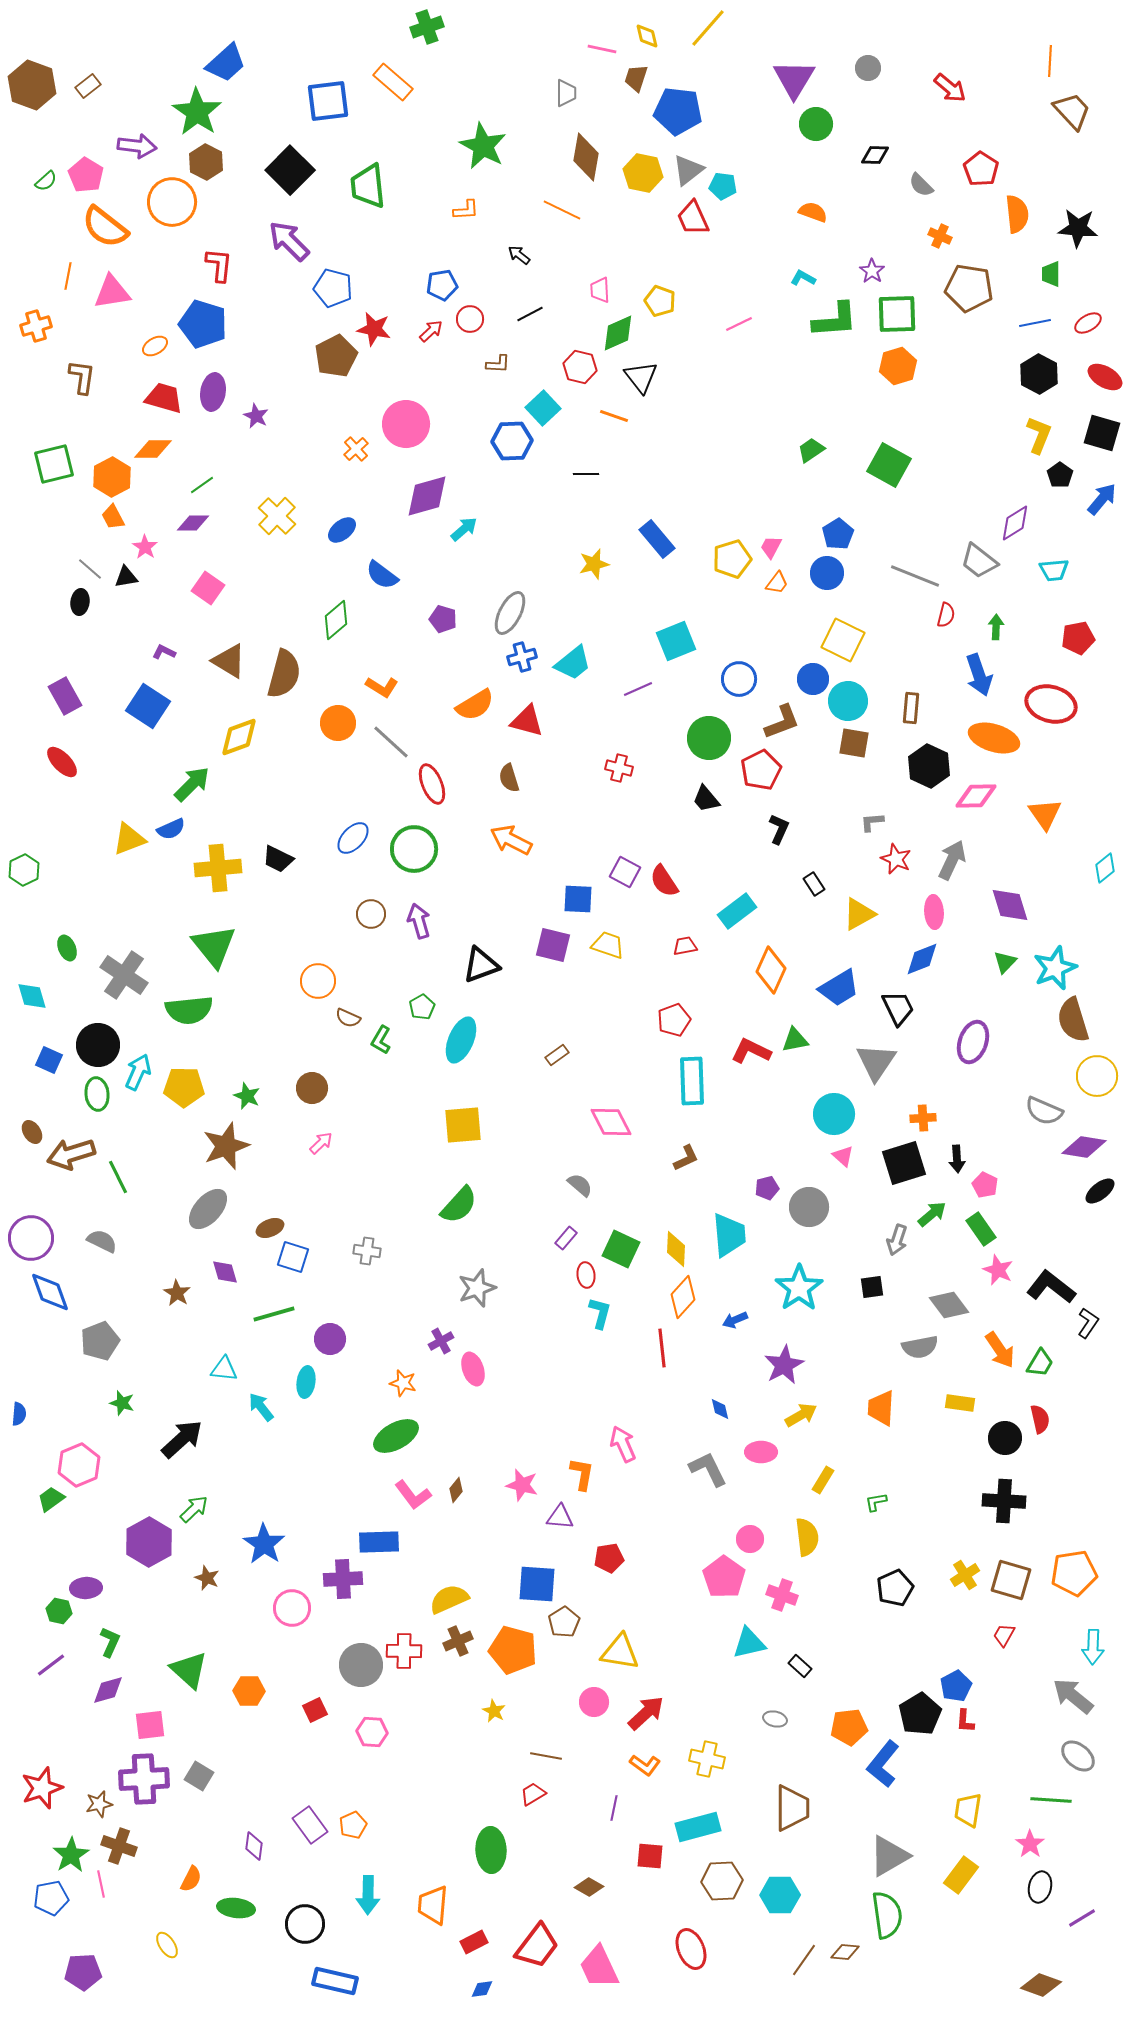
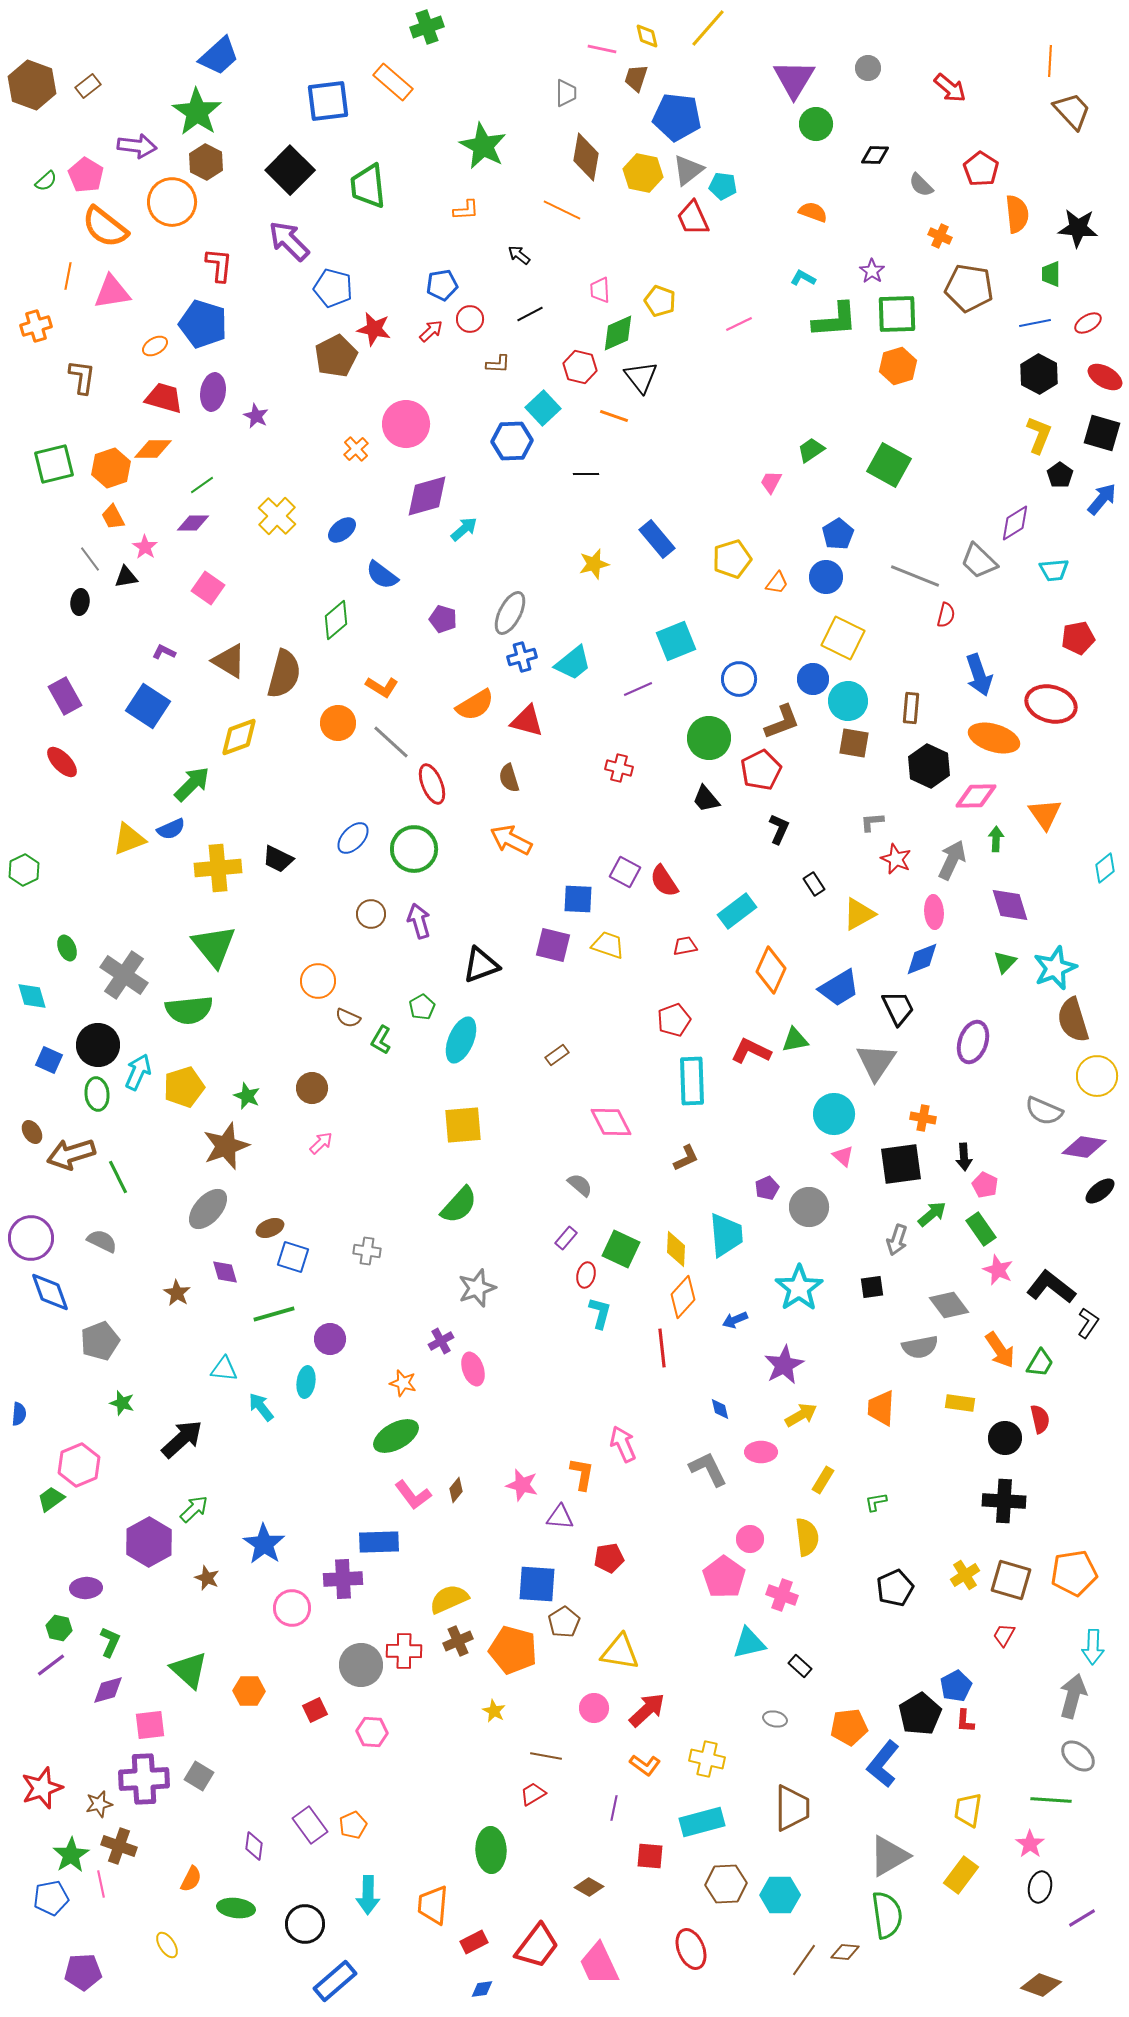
blue trapezoid at (226, 63): moved 7 px left, 7 px up
blue pentagon at (678, 111): moved 1 px left, 6 px down
orange hexagon at (112, 477): moved 1 px left, 9 px up; rotated 9 degrees clockwise
pink trapezoid at (771, 547): moved 65 px up
gray trapezoid at (979, 561): rotated 6 degrees clockwise
gray line at (90, 569): moved 10 px up; rotated 12 degrees clockwise
blue circle at (827, 573): moved 1 px left, 4 px down
green arrow at (996, 627): moved 212 px down
yellow square at (843, 640): moved 2 px up
yellow pentagon at (184, 1087): rotated 18 degrees counterclockwise
orange cross at (923, 1118): rotated 15 degrees clockwise
black arrow at (957, 1159): moved 7 px right, 2 px up
black square at (904, 1163): moved 3 px left, 1 px down; rotated 9 degrees clockwise
purple pentagon at (767, 1188): rotated 10 degrees counterclockwise
cyan trapezoid at (729, 1235): moved 3 px left
red ellipse at (586, 1275): rotated 20 degrees clockwise
green hexagon at (59, 1611): moved 17 px down
gray arrow at (1073, 1696): rotated 66 degrees clockwise
pink circle at (594, 1702): moved 6 px down
red arrow at (646, 1713): moved 1 px right, 3 px up
cyan rectangle at (698, 1827): moved 4 px right, 5 px up
brown hexagon at (722, 1881): moved 4 px right, 3 px down
pink trapezoid at (599, 1967): moved 3 px up
blue rectangle at (335, 1981): rotated 54 degrees counterclockwise
